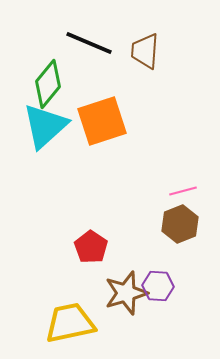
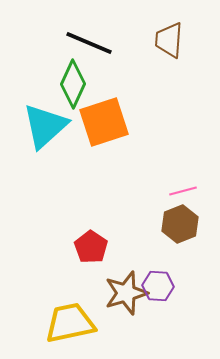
brown trapezoid: moved 24 px right, 11 px up
green diamond: moved 25 px right; rotated 15 degrees counterclockwise
orange square: moved 2 px right, 1 px down
